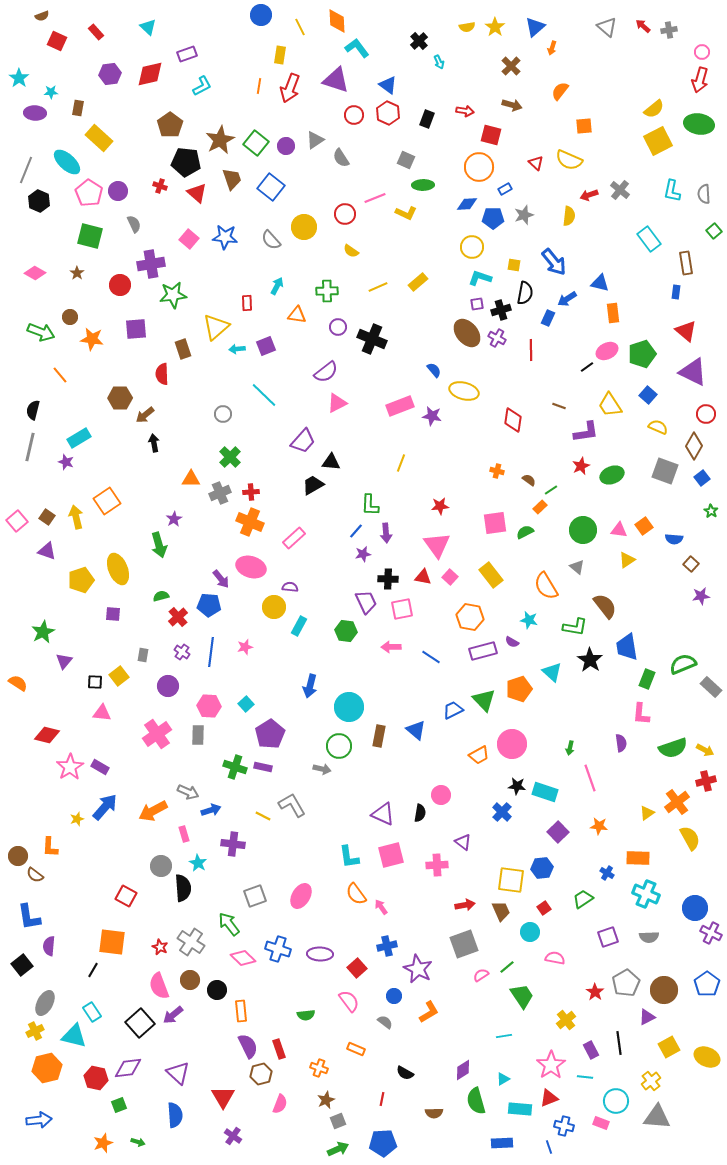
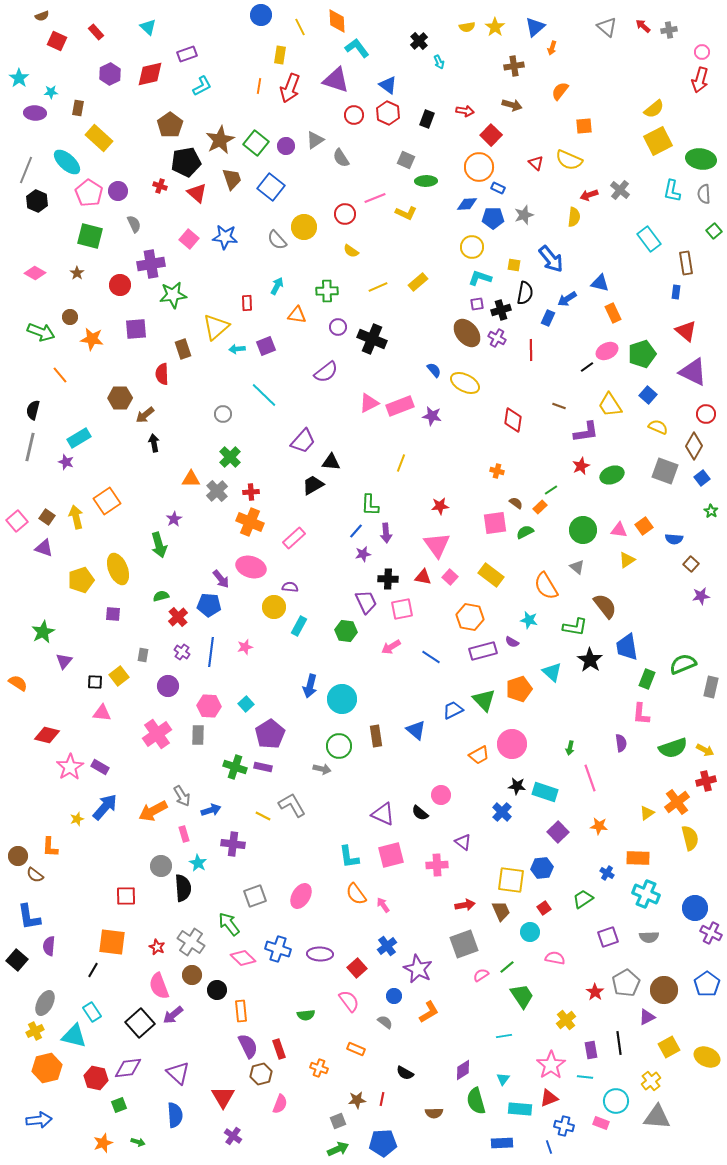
brown cross at (511, 66): moved 3 px right; rotated 36 degrees clockwise
purple hexagon at (110, 74): rotated 20 degrees counterclockwise
green ellipse at (699, 124): moved 2 px right, 35 px down
red square at (491, 135): rotated 30 degrees clockwise
black pentagon at (186, 162): rotated 16 degrees counterclockwise
green ellipse at (423, 185): moved 3 px right, 4 px up
blue rectangle at (505, 189): moved 7 px left, 1 px up; rotated 56 degrees clockwise
black hexagon at (39, 201): moved 2 px left
yellow semicircle at (569, 216): moved 5 px right, 1 px down
gray semicircle at (271, 240): moved 6 px right
blue arrow at (554, 262): moved 3 px left, 3 px up
orange rectangle at (613, 313): rotated 18 degrees counterclockwise
yellow ellipse at (464, 391): moved 1 px right, 8 px up; rotated 12 degrees clockwise
pink triangle at (337, 403): moved 32 px right
brown semicircle at (529, 480): moved 13 px left, 23 px down
gray cross at (220, 493): moved 3 px left, 2 px up; rotated 20 degrees counterclockwise
purple triangle at (47, 551): moved 3 px left, 3 px up
yellow rectangle at (491, 575): rotated 15 degrees counterclockwise
pink arrow at (391, 647): rotated 30 degrees counterclockwise
gray rectangle at (711, 687): rotated 60 degrees clockwise
cyan circle at (349, 707): moved 7 px left, 8 px up
brown rectangle at (379, 736): moved 3 px left; rotated 20 degrees counterclockwise
gray arrow at (188, 792): moved 6 px left, 4 px down; rotated 35 degrees clockwise
black semicircle at (420, 813): rotated 120 degrees clockwise
yellow semicircle at (690, 838): rotated 15 degrees clockwise
red square at (126, 896): rotated 30 degrees counterclockwise
pink arrow at (381, 907): moved 2 px right, 2 px up
blue cross at (387, 946): rotated 24 degrees counterclockwise
red star at (160, 947): moved 3 px left
black square at (22, 965): moved 5 px left, 5 px up; rotated 10 degrees counterclockwise
brown circle at (190, 980): moved 2 px right, 5 px up
purple rectangle at (591, 1050): rotated 18 degrees clockwise
cyan triangle at (503, 1079): rotated 24 degrees counterclockwise
brown star at (326, 1100): moved 31 px right; rotated 18 degrees clockwise
